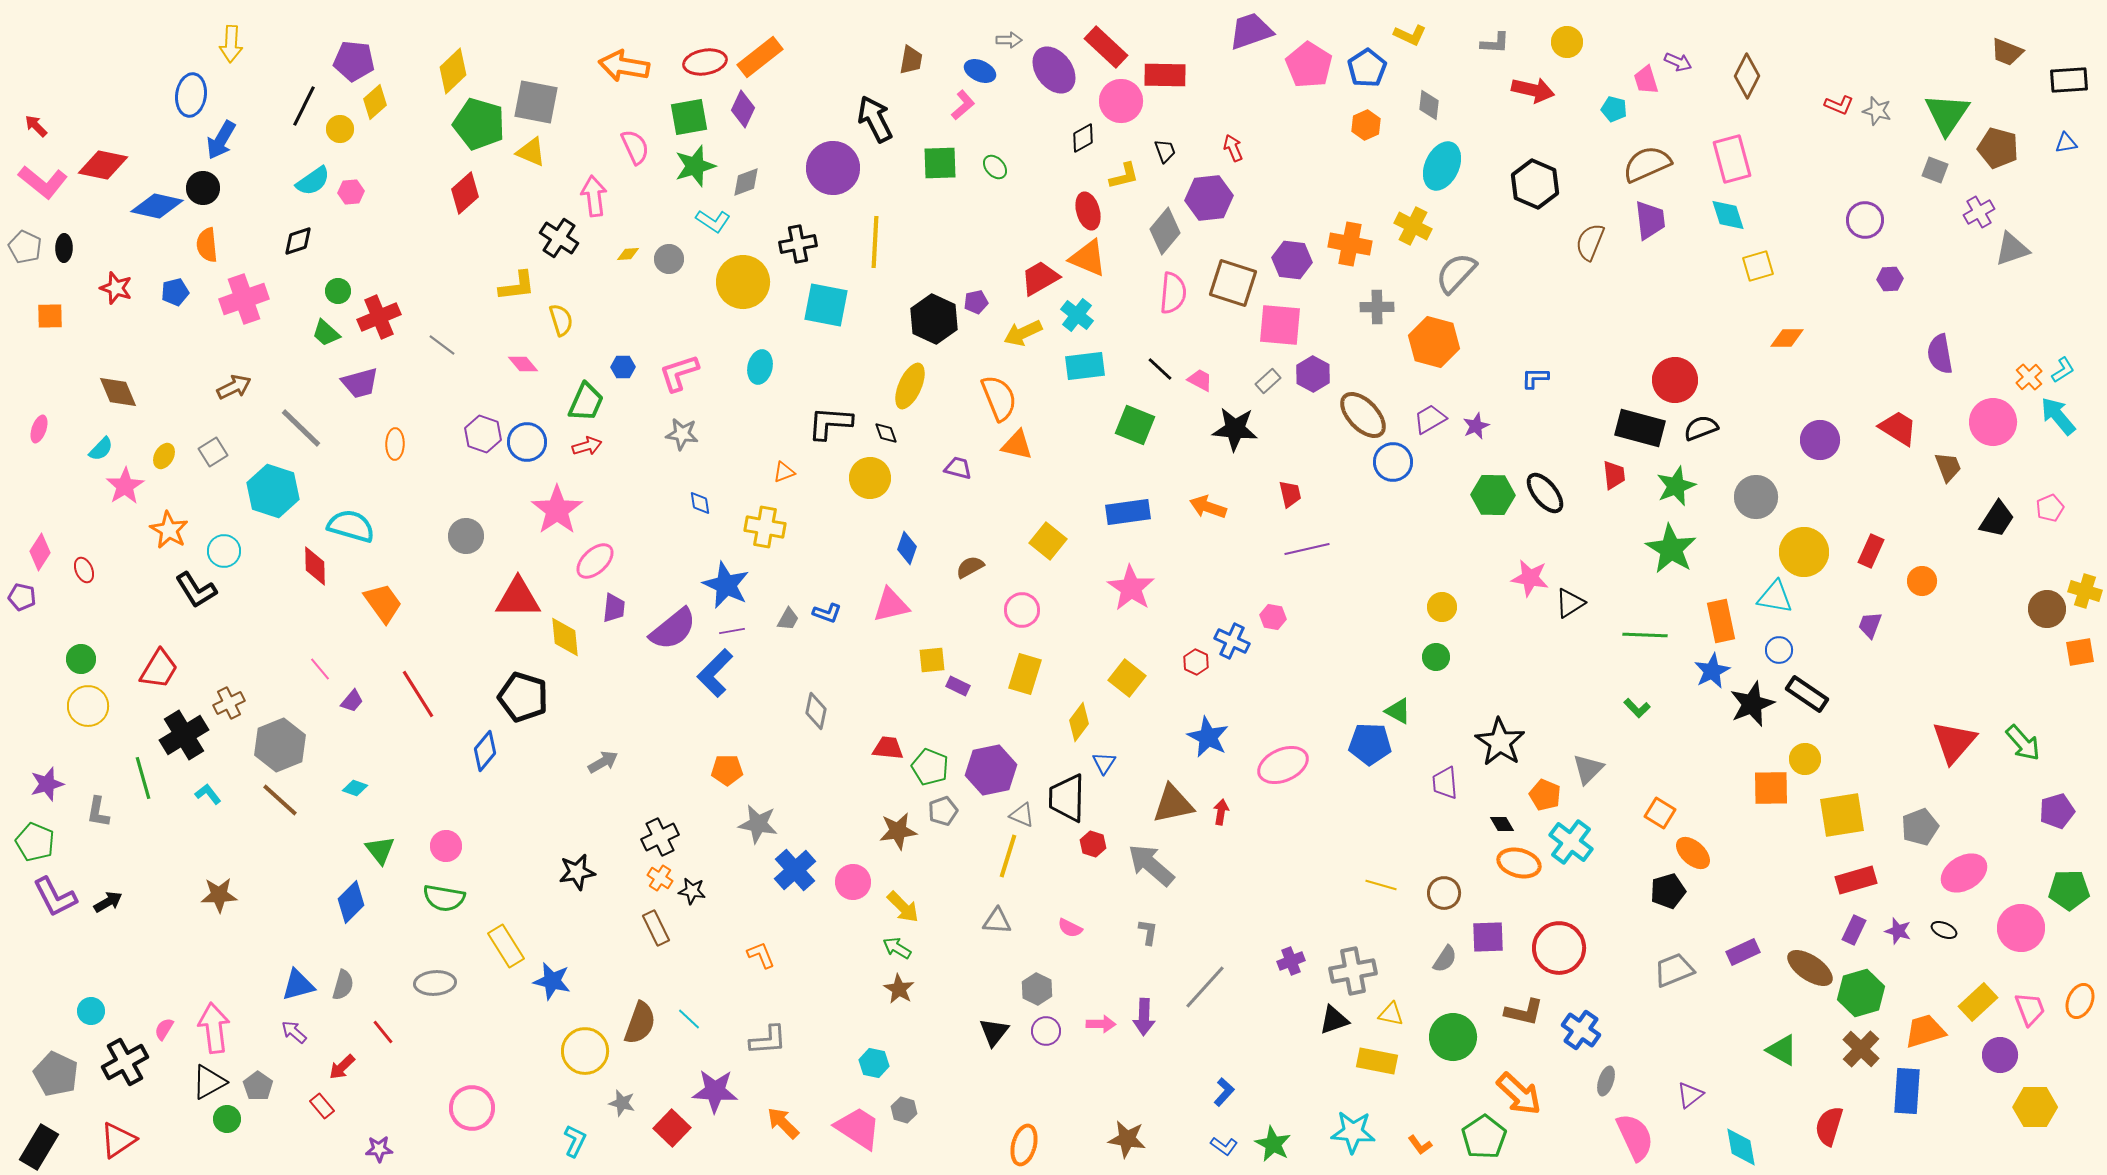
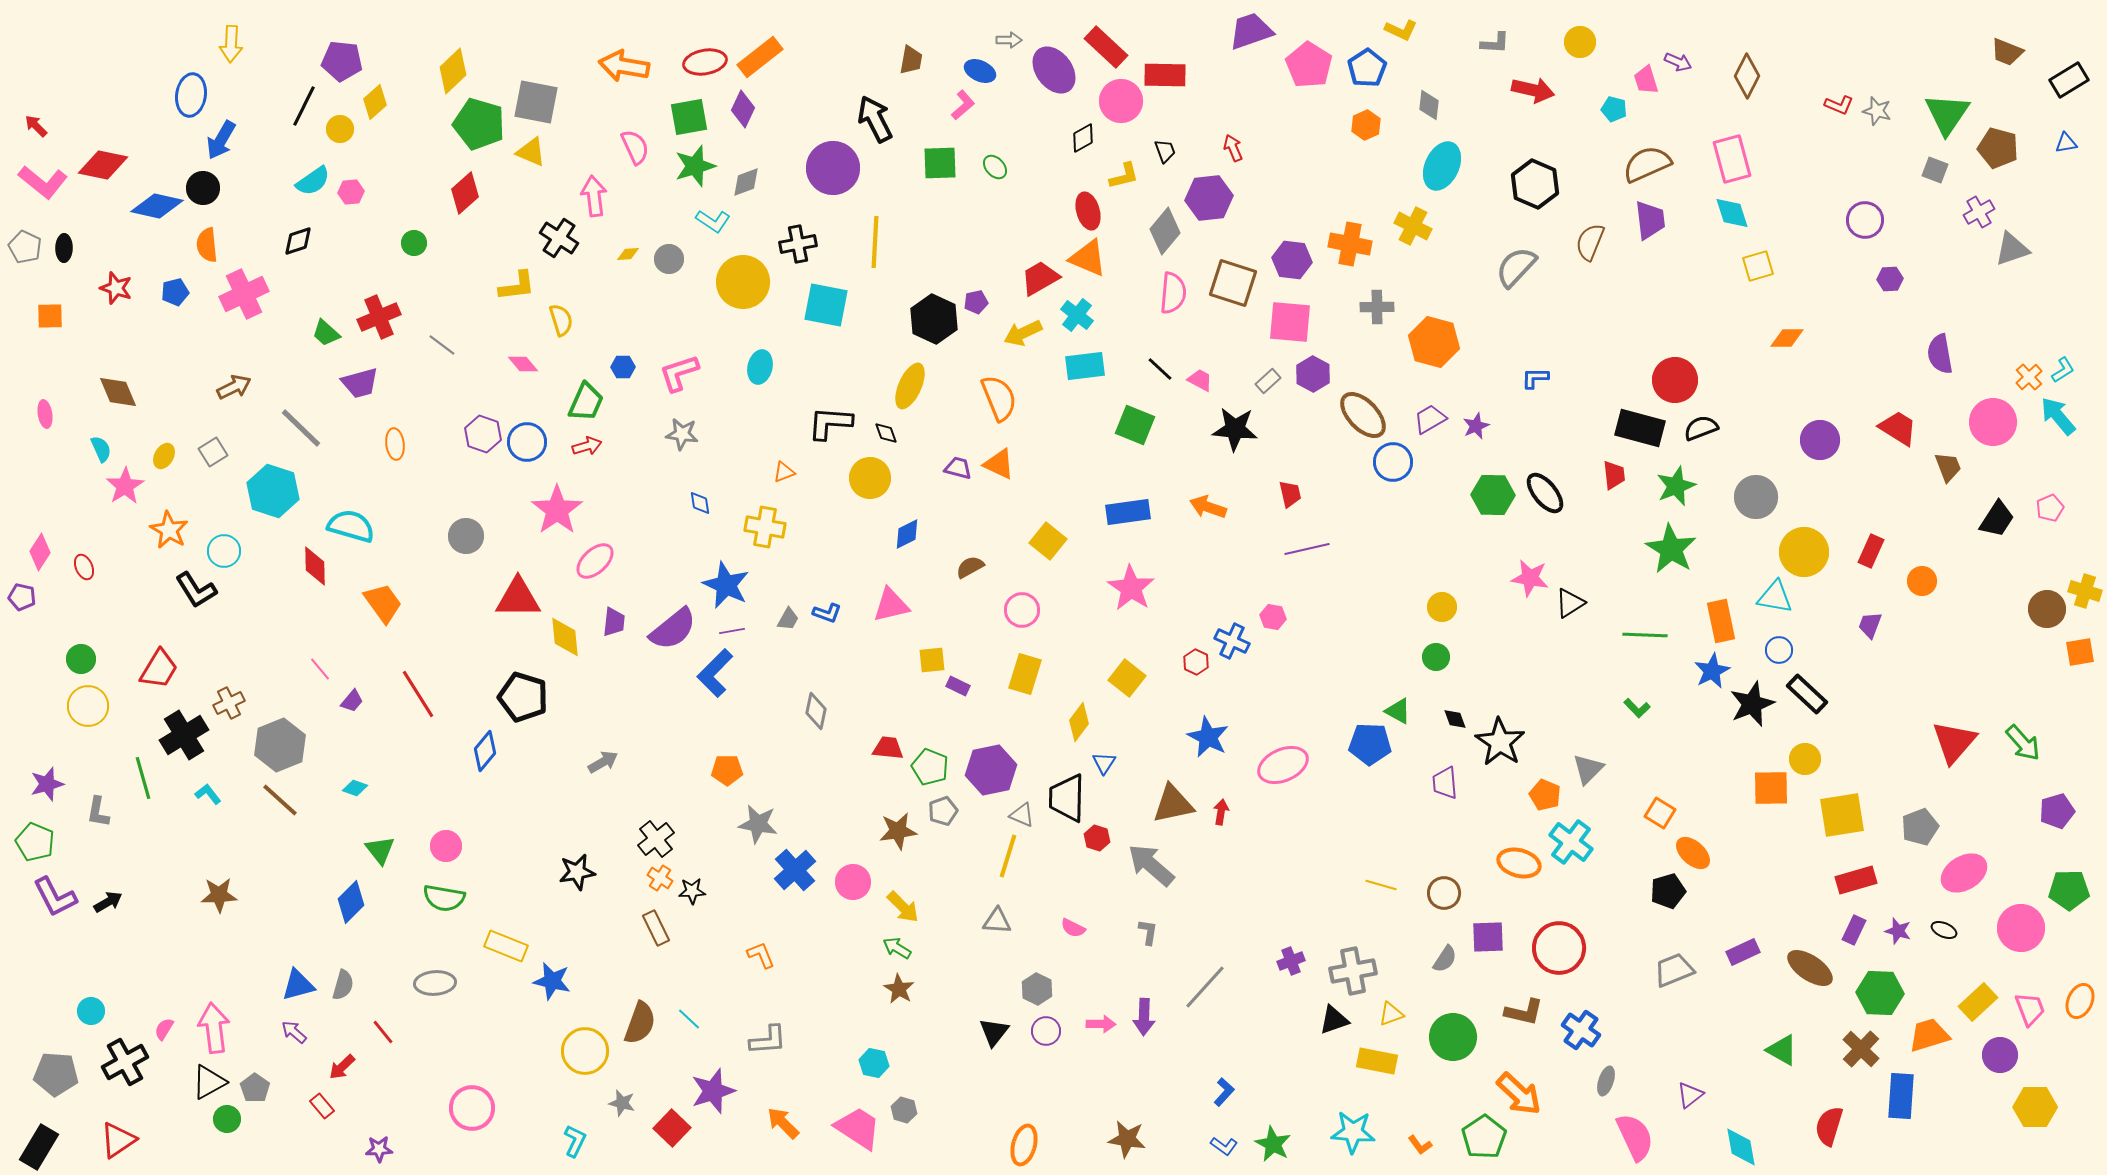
yellow L-shape at (1410, 35): moved 9 px left, 5 px up
yellow circle at (1567, 42): moved 13 px right
purple pentagon at (354, 61): moved 12 px left
black rectangle at (2069, 80): rotated 27 degrees counterclockwise
cyan diamond at (1728, 215): moved 4 px right, 2 px up
gray semicircle at (1456, 273): moved 60 px right, 6 px up
green circle at (338, 291): moved 76 px right, 48 px up
pink cross at (244, 299): moved 5 px up; rotated 6 degrees counterclockwise
pink square at (1280, 325): moved 10 px right, 3 px up
pink ellipse at (39, 429): moved 6 px right, 15 px up; rotated 28 degrees counterclockwise
orange ellipse at (395, 444): rotated 8 degrees counterclockwise
orange triangle at (1017, 445): moved 18 px left, 19 px down; rotated 12 degrees clockwise
cyan semicircle at (101, 449): rotated 68 degrees counterclockwise
blue diamond at (907, 548): moved 14 px up; rotated 44 degrees clockwise
red ellipse at (84, 570): moved 3 px up
purple trapezoid at (614, 608): moved 14 px down
black rectangle at (1807, 694): rotated 9 degrees clockwise
black diamond at (1502, 824): moved 47 px left, 105 px up; rotated 10 degrees clockwise
black cross at (660, 837): moved 4 px left, 2 px down; rotated 12 degrees counterclockwise
red hexagon at (1093, 844): moved 4 px right, 6 px up
black star at (692, 891): rotated 12 degrees counterclockwise
pink semicircle at (1070, 928): moved 3 px right
yellow rectangle at (506, 946): rotated 36 degrees counterclockwise
green hexagon at (1861, 993): moved 19 px right; rotated 18 degrees clockwise
yellow triangle at (1391, 1014): rotated 32 degrees counterclockwise
orange trapezoid at (1925, 1031): moved 4 px right, 4 px down
gray pentagon at (56, 1074): rotated 21 degrees counterclockwise
gray pentagon at (258, 1086): moved 3 px left, 2 px down
purple star at (715, 1091): moved 2 px left; rotated 21 degrees counterclockwise
blue rectangle at (1907, 1091): moved 6 px left, 5 px down
